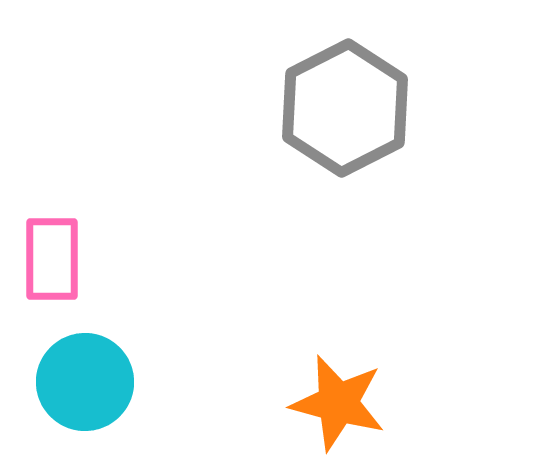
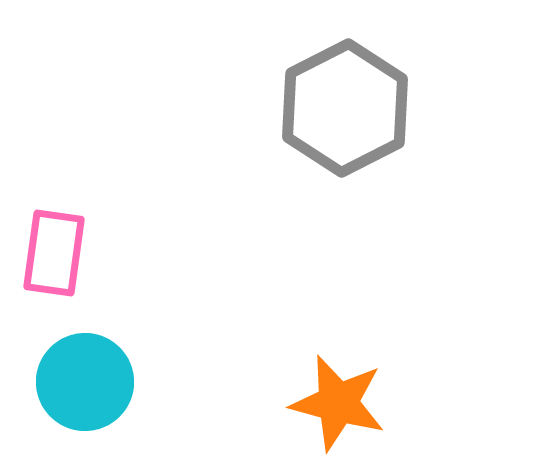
pink rectangle: moved 2 px right, 6 px up; rotated 8 degrees clockwise
